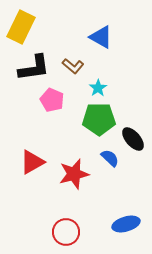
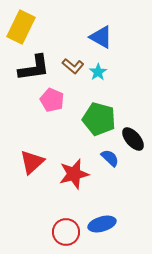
cyan star: moved 16 px up
green pentagon: rotated 16 degrees clockwise
red triangle: rotated 12 degrees counterclockwise
blue ellipse: moved 24 px left
